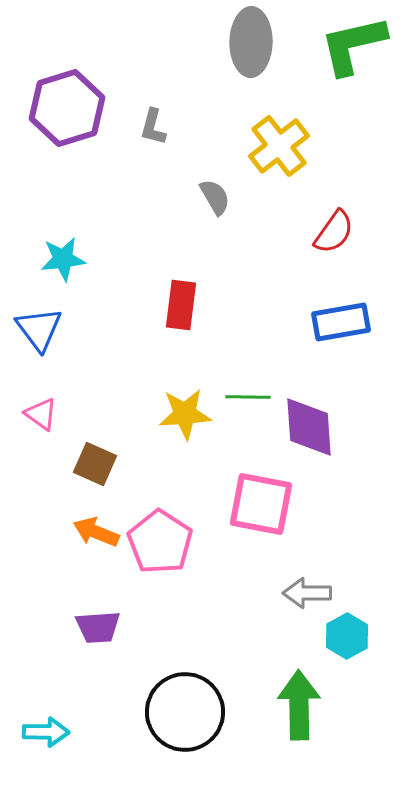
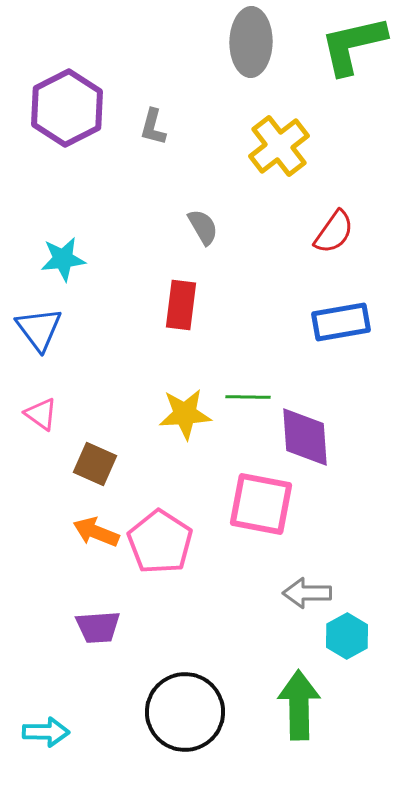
purple hexagon: rotated 10 degrees counterclockwise
gray semicircle: moved 12 px left, 30 px down
purple diamond: moved 4 px left, 10 px down
